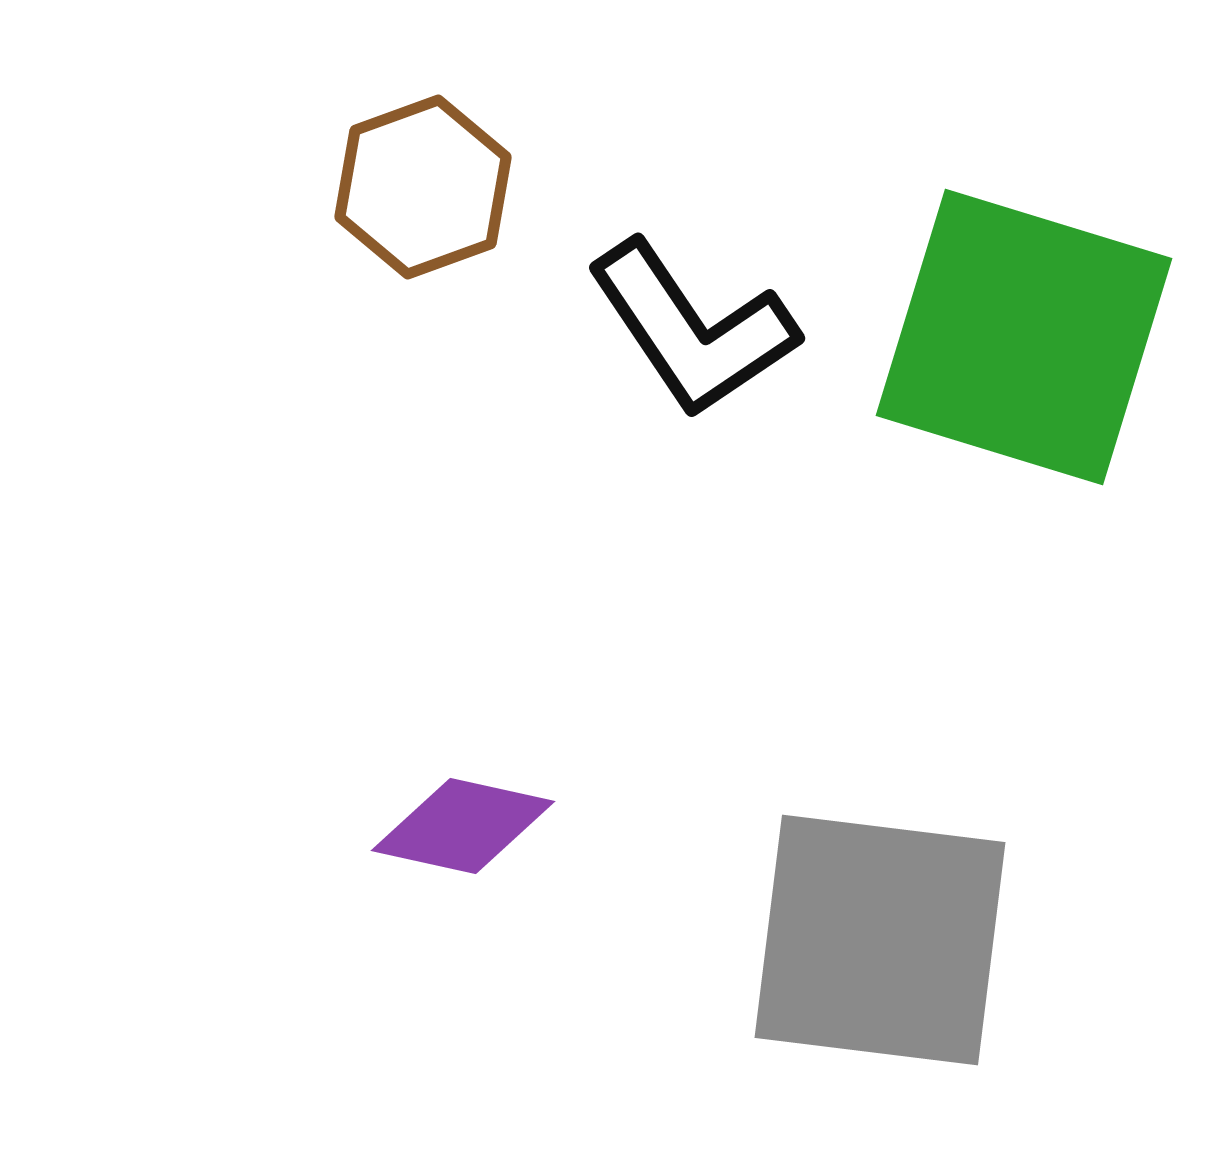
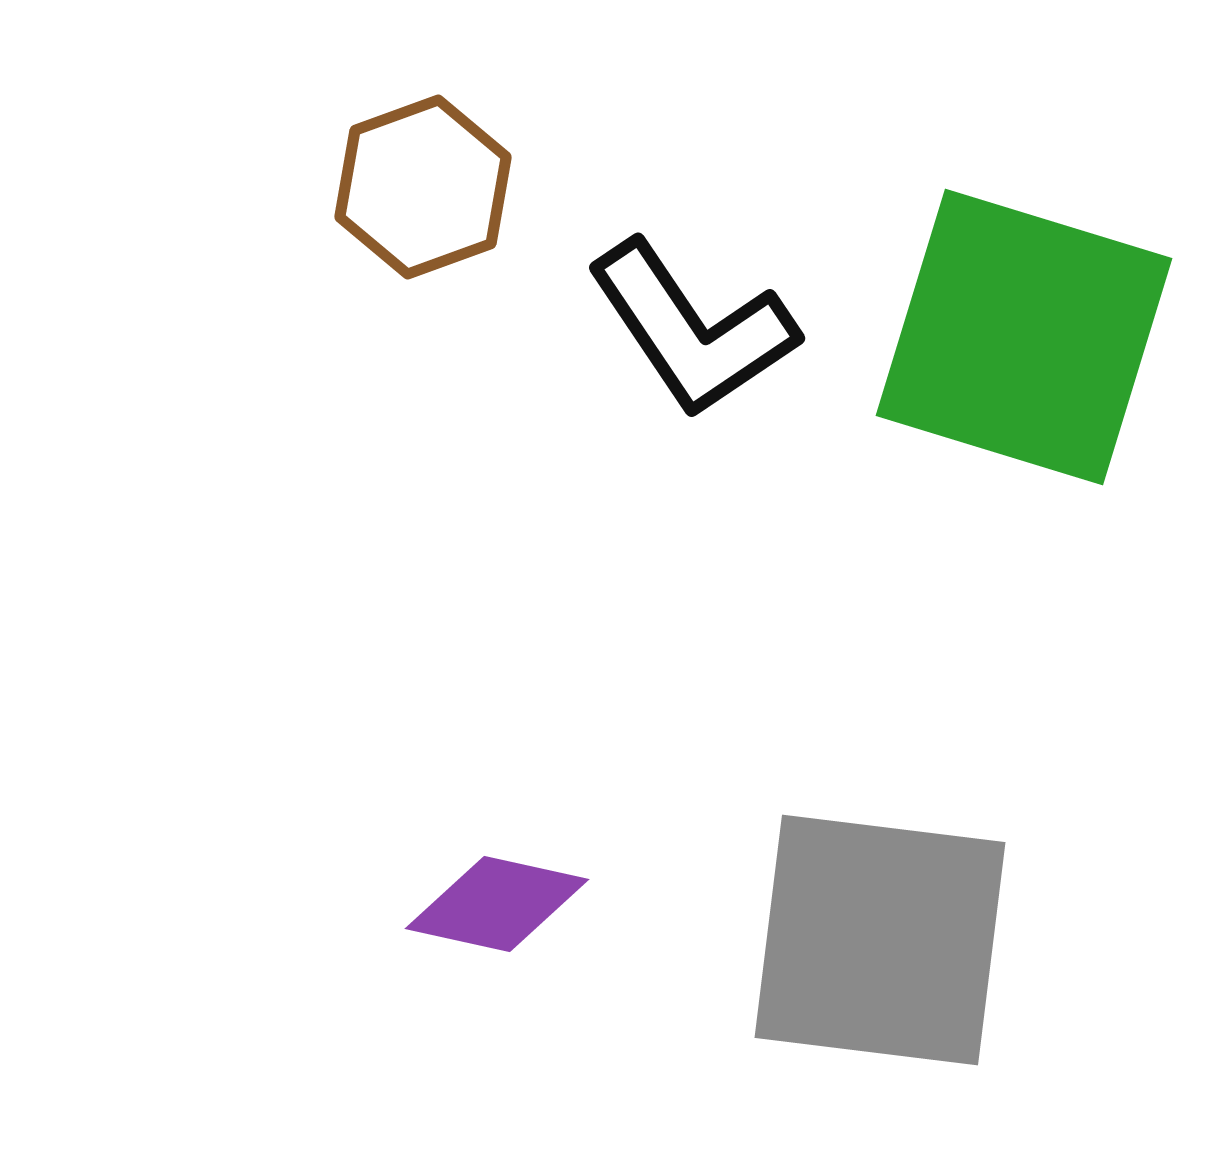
purple diamond: moved 34 px right, 78 px down
